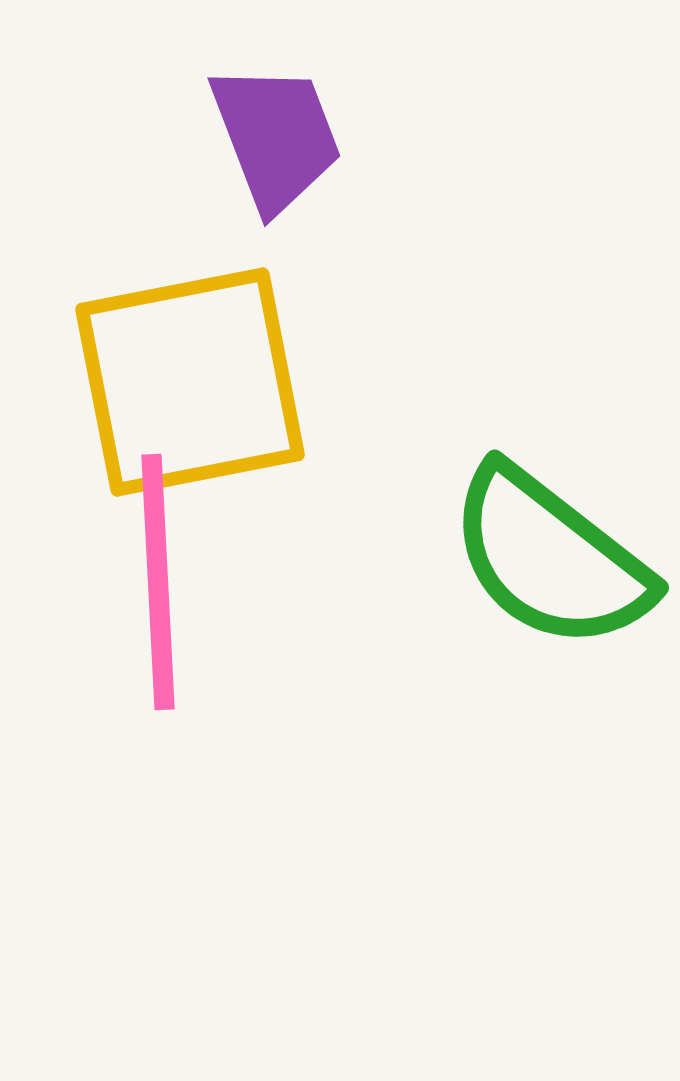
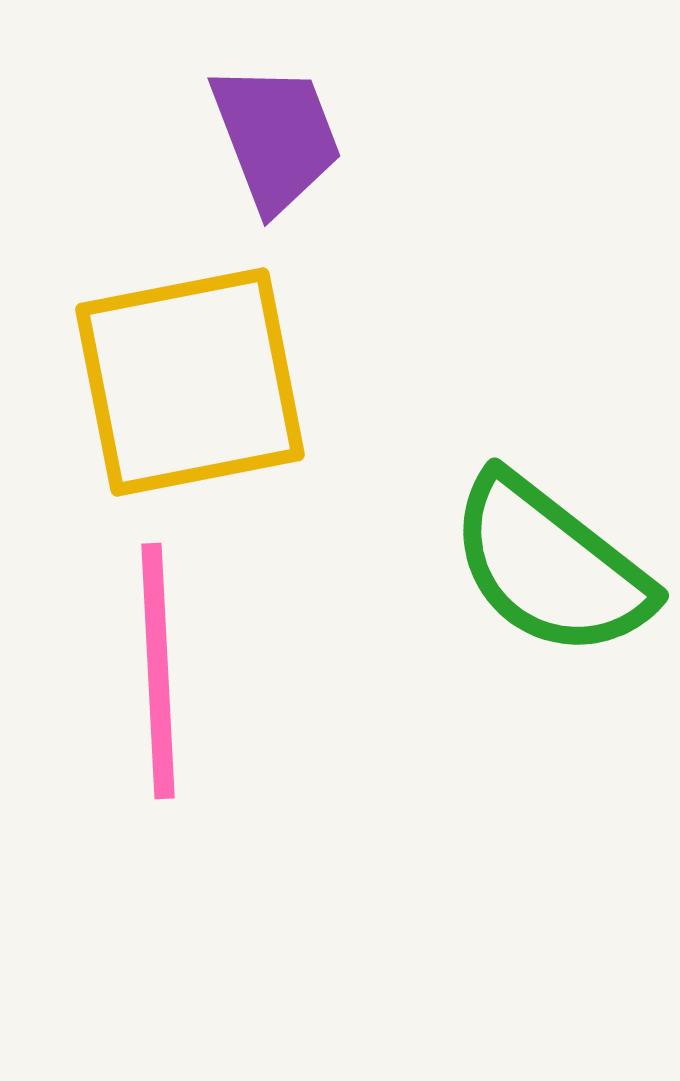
green semicircle: moved 8 px down
pink line: moved 89 px down
